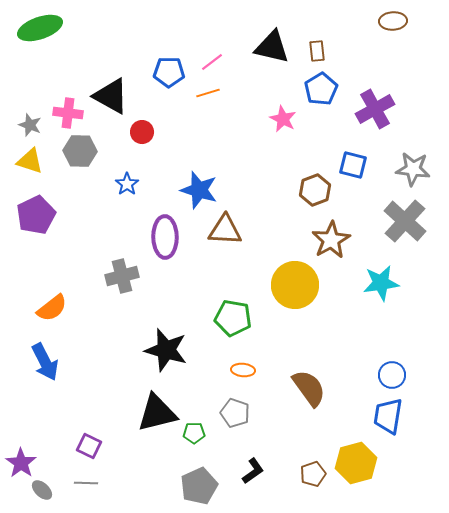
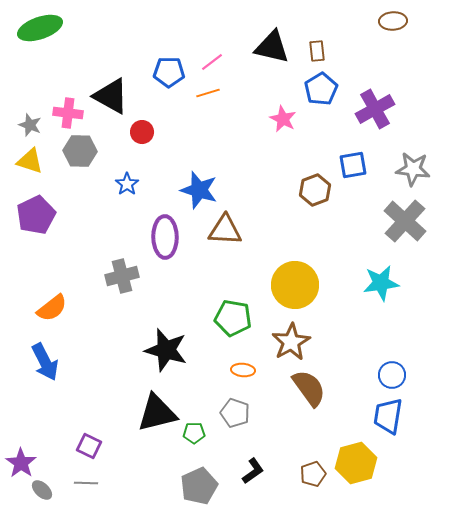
blue square at (353, 165): rotated 24 degrees counterclockwise
brown star at (331, 240): moved 40 px left, 102 px down
